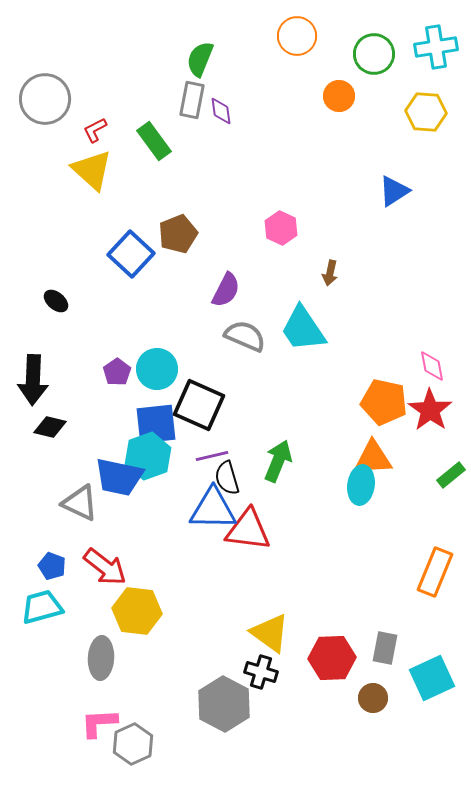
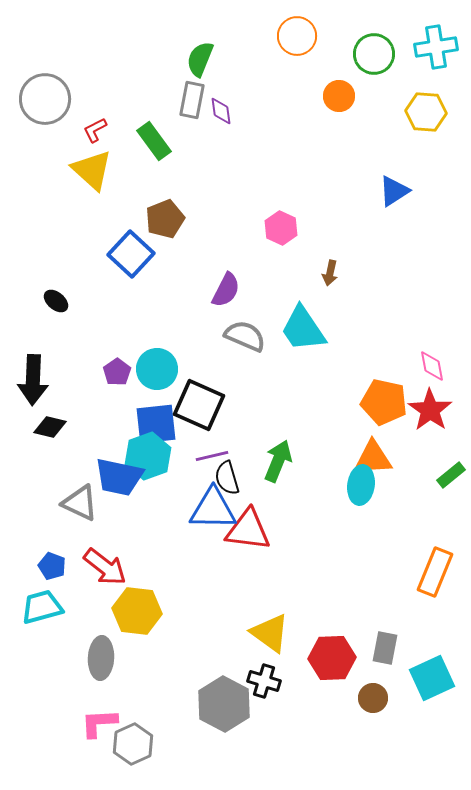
brown pentagon at (178, 234): moved 13 px left, 15 px up
black cross at (261, 672): moved 3 px right, 9 px down
